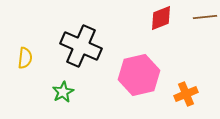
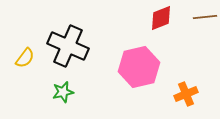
black cross: moved 13 px left
yellow semicircle: rotated 30 degrees clockwise
pink hexagon: moved 8 px up
green star: rotated 15 degrees clockwise
